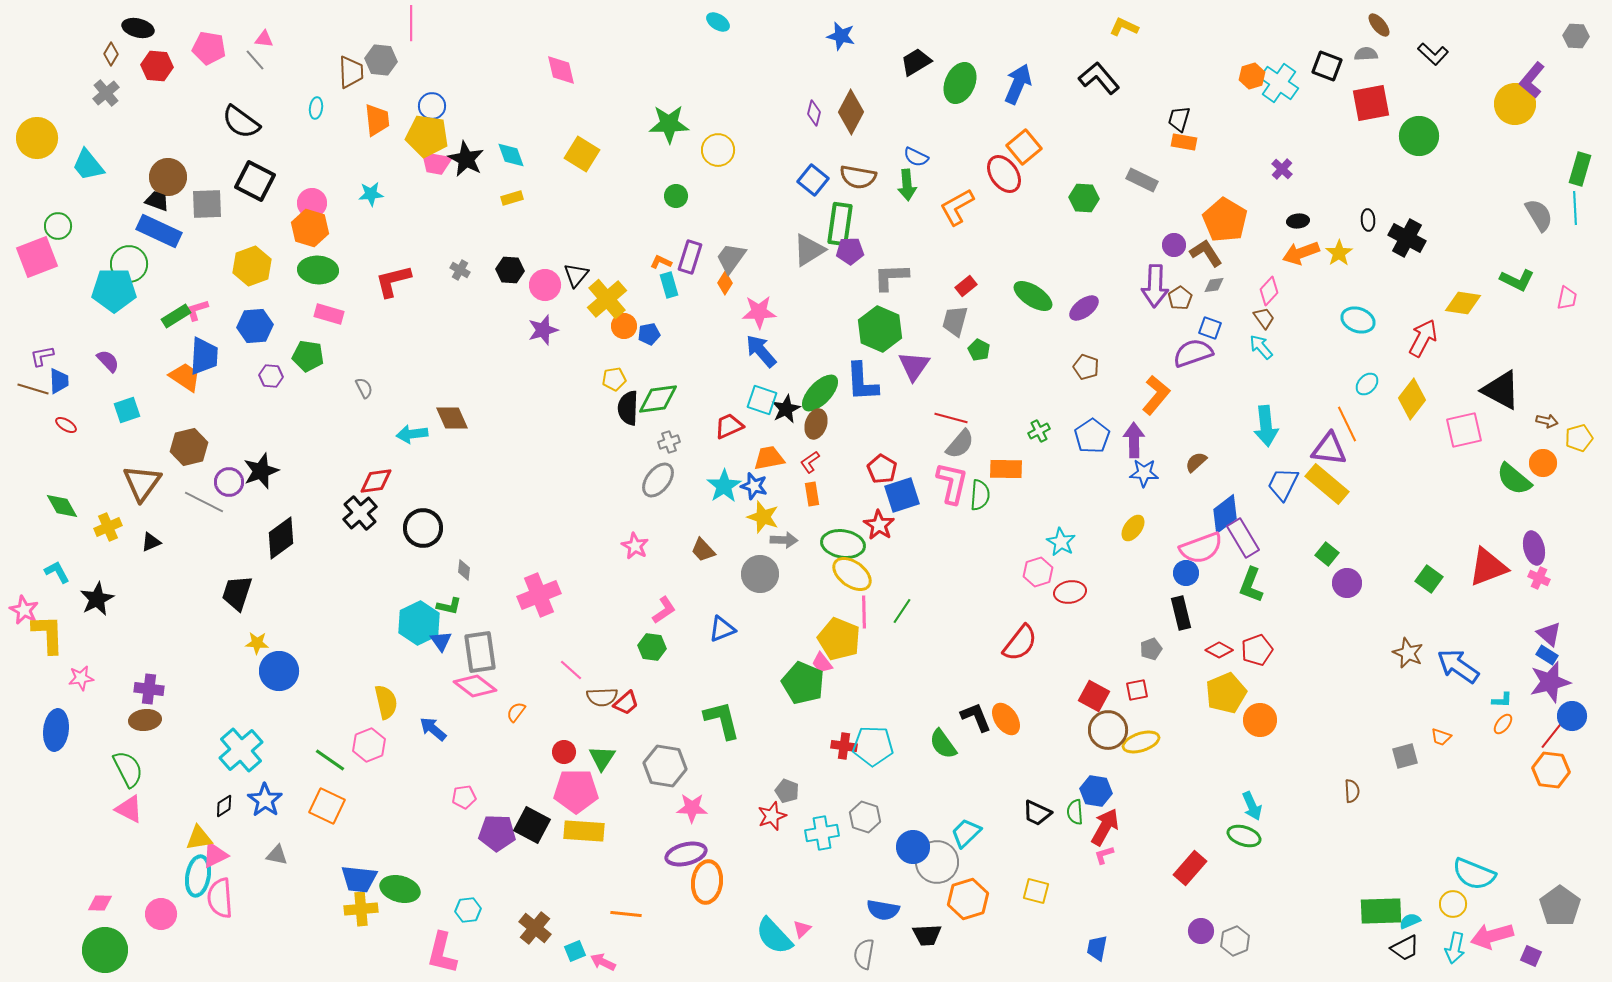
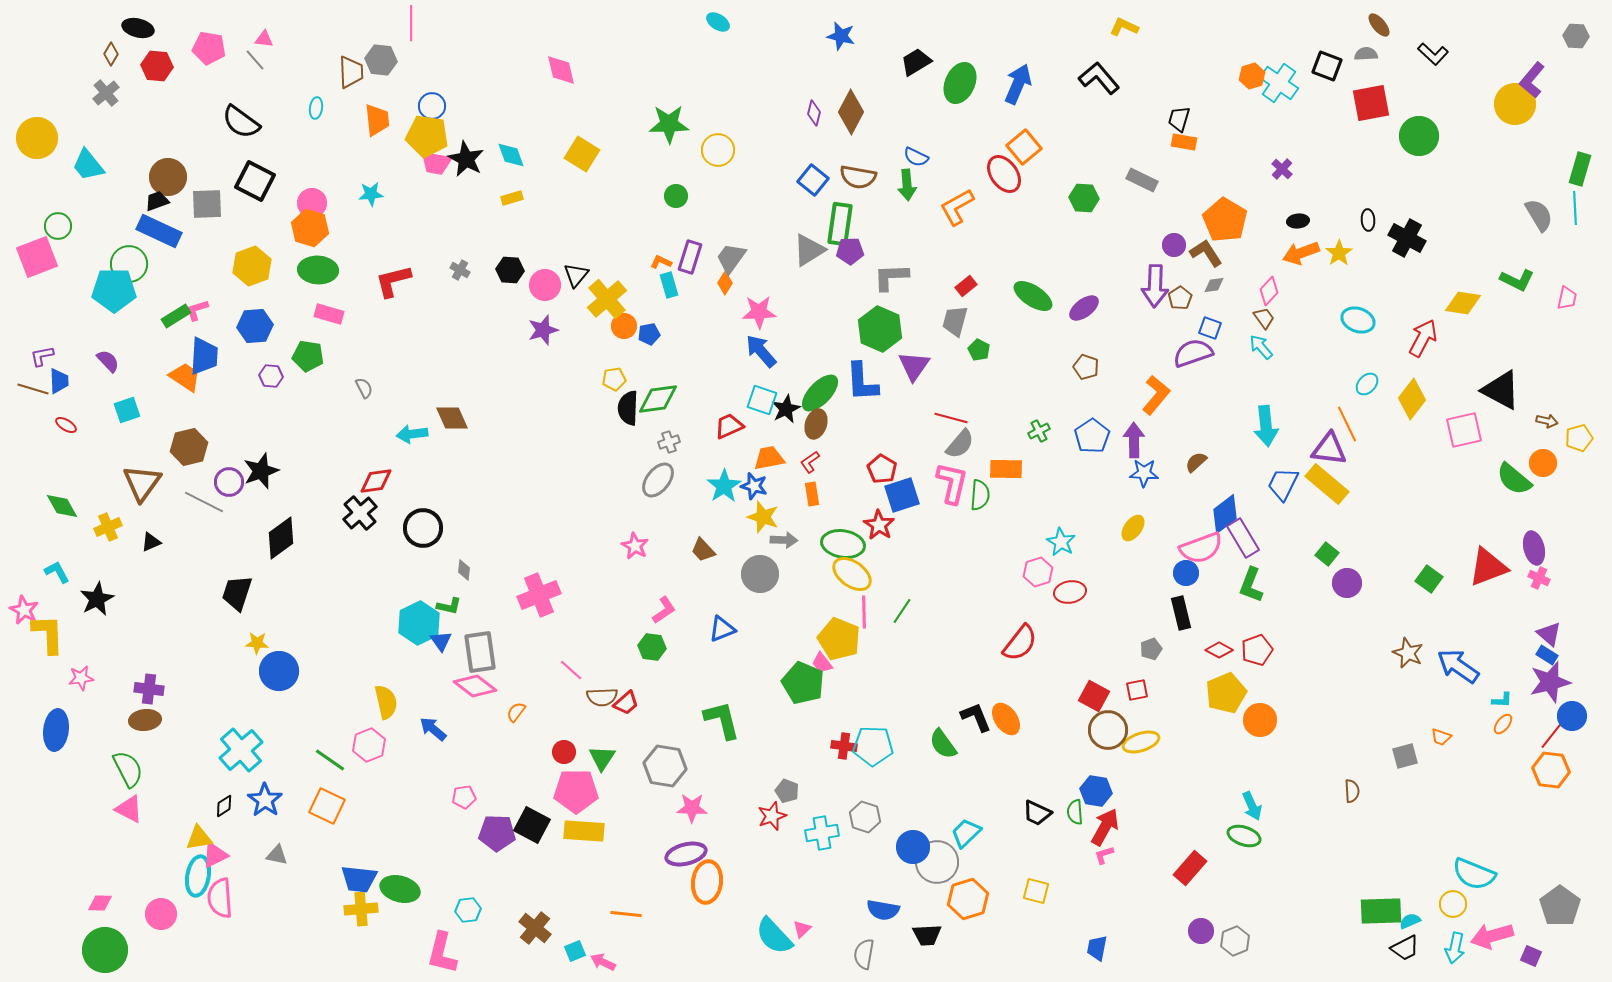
black trapezoid at (157, 201): rotated 40 degrees counterclockwise
